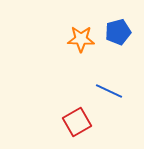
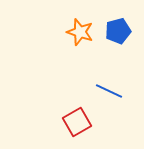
blue pentagon: moved 1 px up
orange star: moved 1 px left, 7 px up; rotated 16 degrees clockwise
